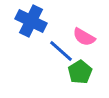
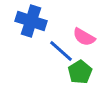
blue cross: rotated 8 degrees counterclockwise
